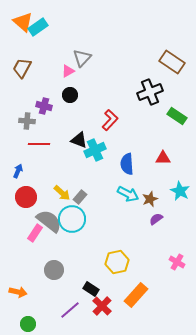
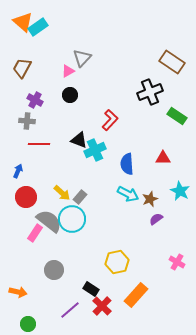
purple cross: moved 9 px left, 6 px up; rotated 14 degrees clockwise
